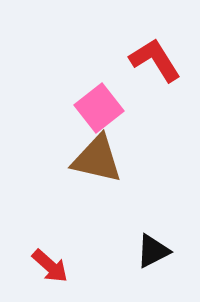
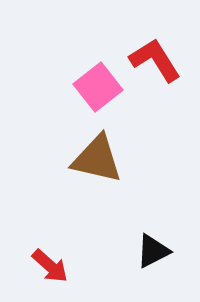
pink square: moved 1 px left, 21 px up
